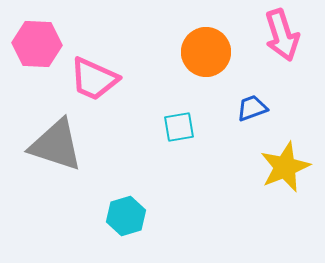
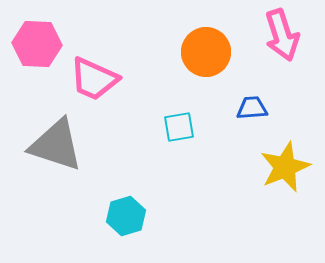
blue trapezoid: rotated 16 degrees clockwise
